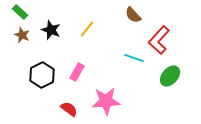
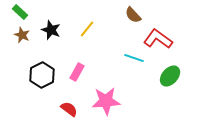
red L-shape: moved 1 px left, 1 px up; rotated 84 degrees clockwise
